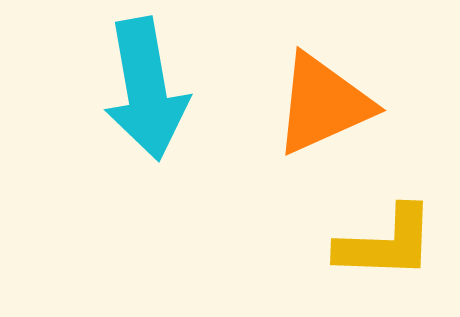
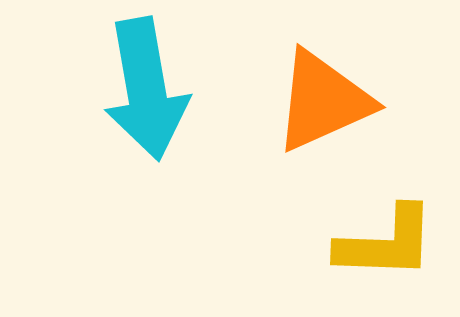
orange triangle: moved 3 px up
